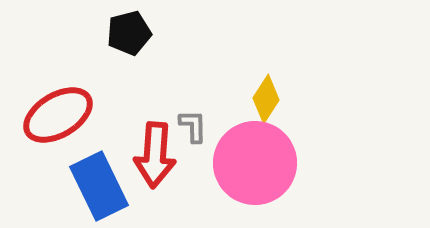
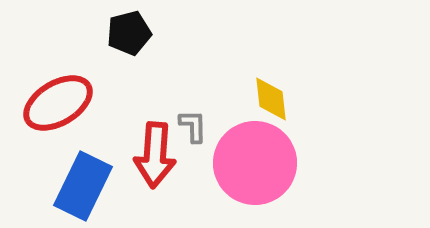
yellow diamond: moved 5 px right; rotated 39 degrees counterclockwise
red ellipse: moved 12 px up
blue rectangle: moved 16 px left; rotated 52 degrees clockwise
